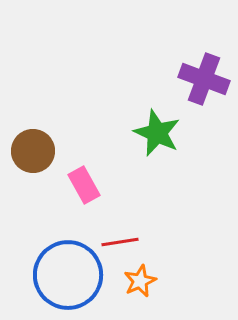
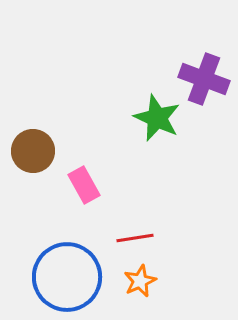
green star: moved 15 px up
red line: moved 15 px right, 4 px up
blue circle: moved 1 px left, 2 px down
